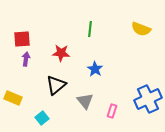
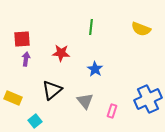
green line: moved 1 px right, 2 px up
black triangle: moved 4 px left, 5 px down
cyan square: moved 7 px left, 3 px down
